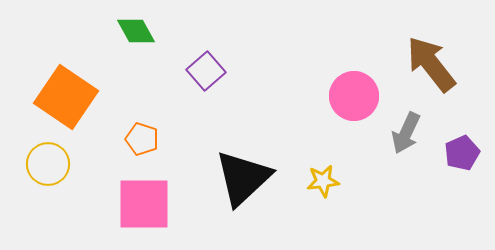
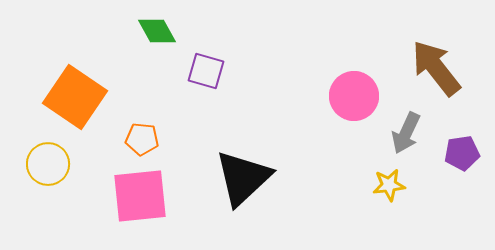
green diamond: moved 21 px right
brown arrow: moved 5 px right, 4 px down
purple square: rotated 33 degrees counterclockwise
orange square: moved 9 px right
orange pentagon: rotated 12 degrees counterclockwise
purple pentagon: rotated 16 degrees clockwise
yellow star: moved 66 px right, 4 px down
pink square: moved 4 px left, 8 px up; rotated 6 degrees counterclockwise
